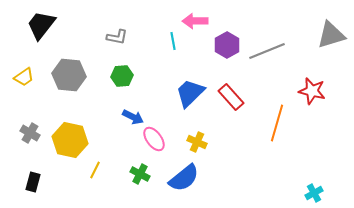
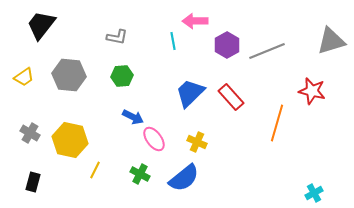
gray triangle: moved 6 px down
